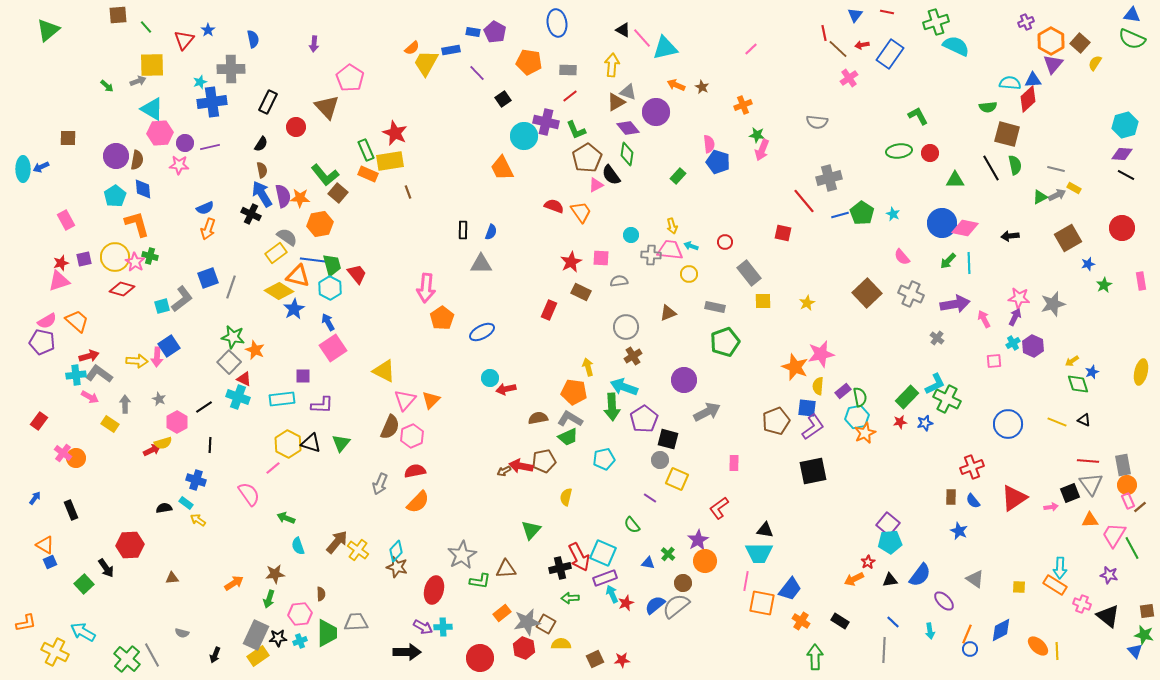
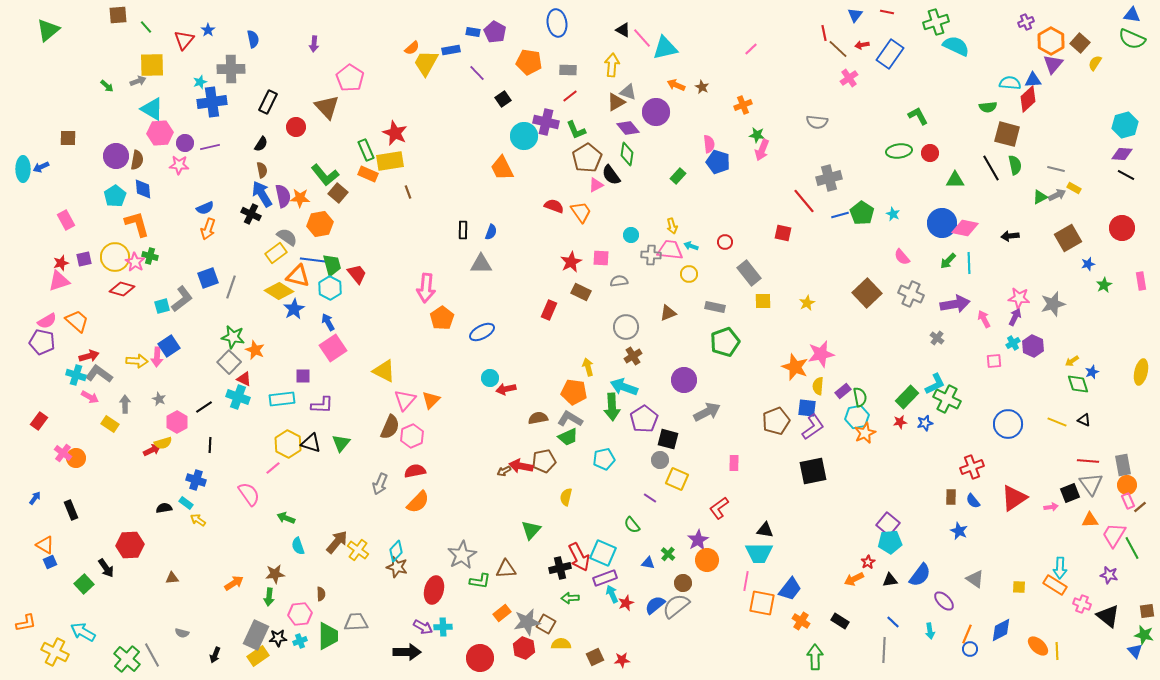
cyan cross at (76, 375): rotated 24 degrees clockwise
orange circle at (705, 561): moved 2 px right, 1 px up
green arrow at (269, 599): moved 2 px up; rotated 12 degrees counterclockwise
green trapezoid at (327, 633): moved 1 px right, 3 px down
brown square at (595, 659): moved 2 px up
